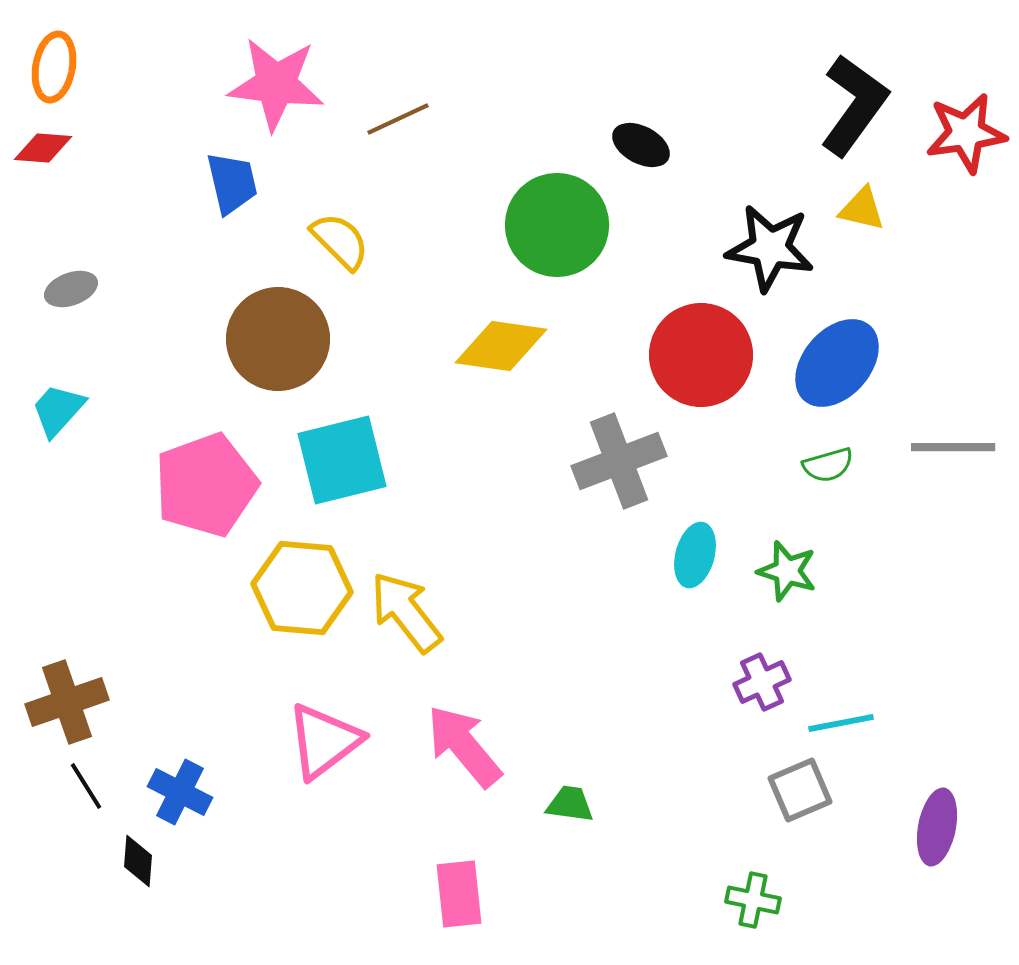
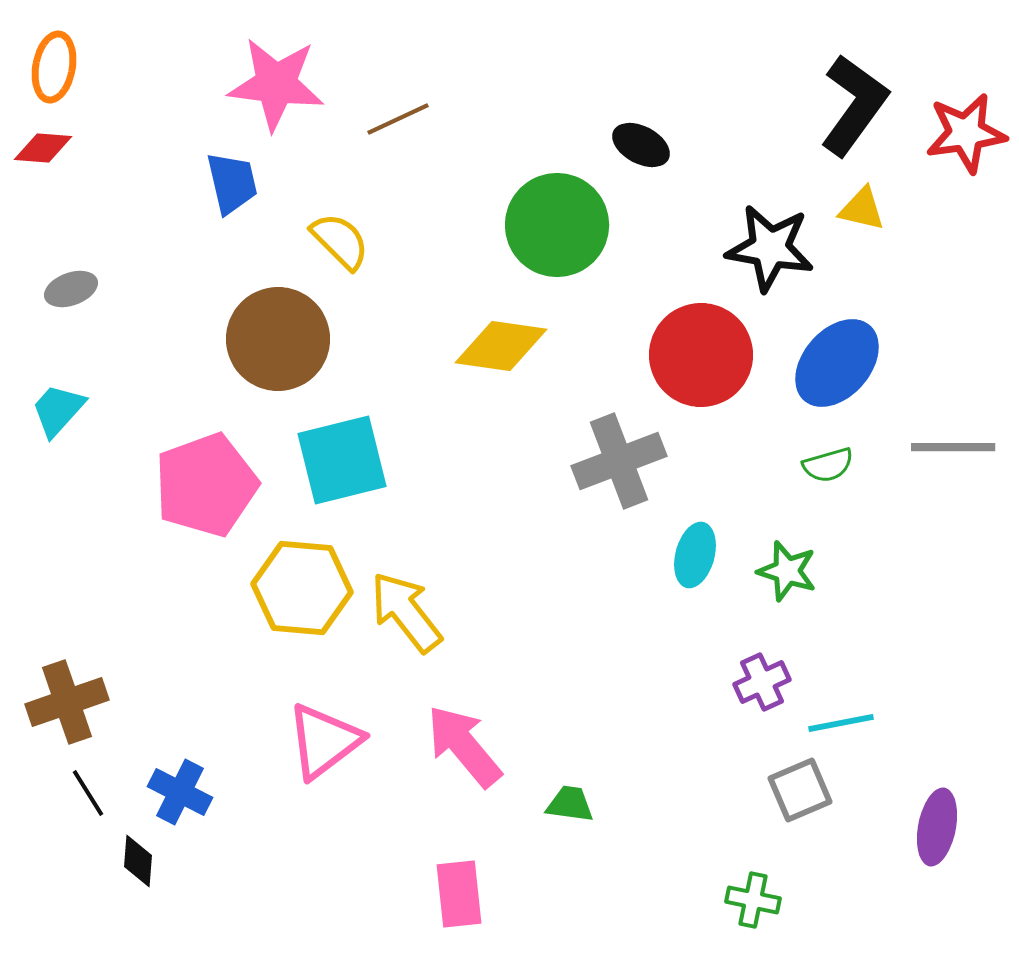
black line: moved 2 px right, 7 px down
